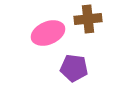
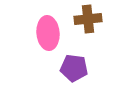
pink ellipse: rotated 72 degrees counterclockwise
